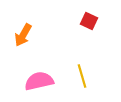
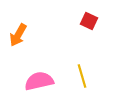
orange arrow: moved 5 px left
